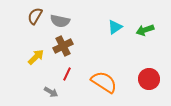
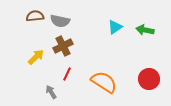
brown semicircle: rotated 54 degrees clockwise
green arrow: rotated 30 degrees clockwise
gray arrow: rotated 152 degrees counterclockwise
